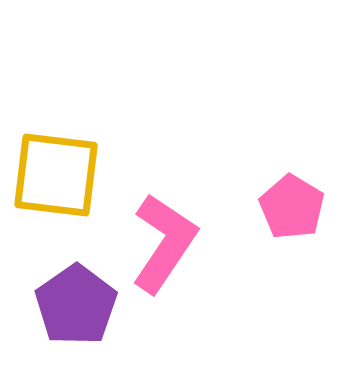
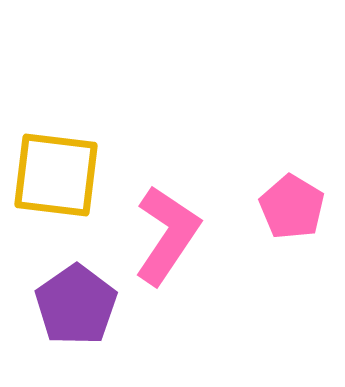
pink L-shape: moved 3 px right, 8 px up
